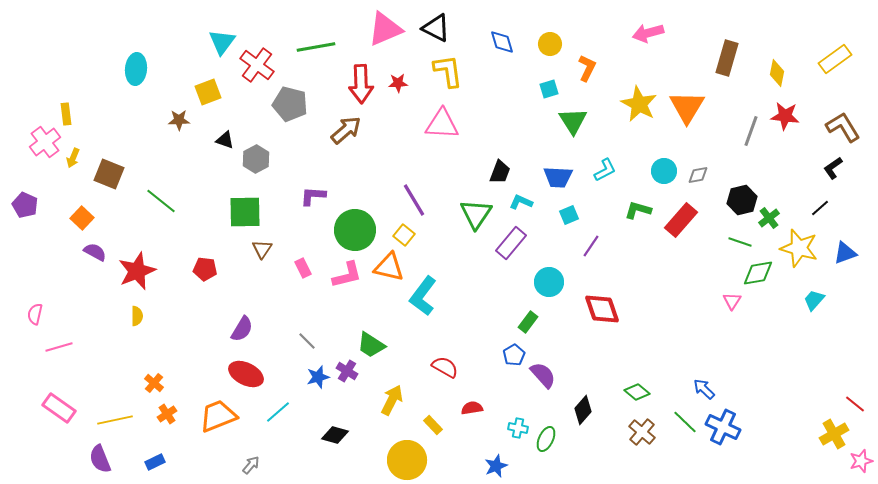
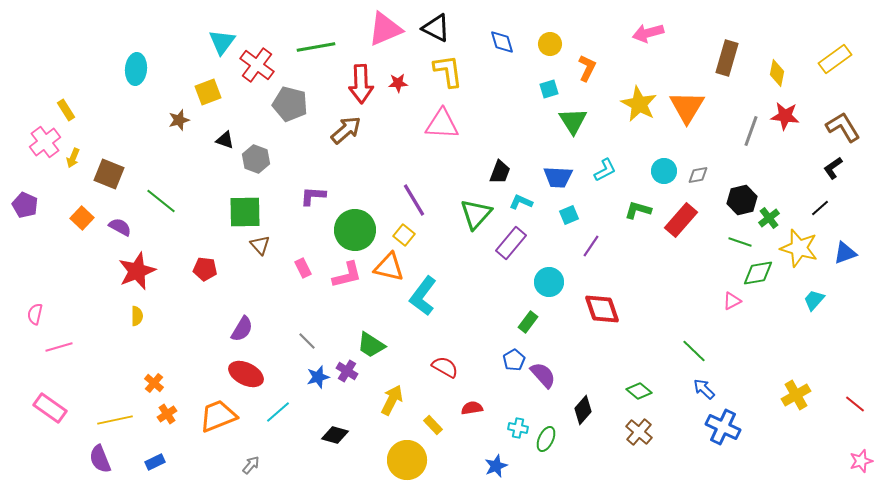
yellow rectangle at (66, 114): moved 4 px up; rotated 25 degrees counterclockwise
brown star at (179, 120): rotated 15 degrees counterclockwise
gray hexagon at (256, 159): rotated 12 degrees counterclockwise
green triangle at (476, 214): rotated 8 degrees clockwise
brown triangle at (262, 249): moved 2 px left, 4 px up; rotated 15 degrees counterclockwise
purple semicircle at (95, 252): moved 25 px right, 25 px up
pink triangle at (732, 301): rotated 30 degrees clockwise
blue pentagon at (514, 355): moved 5 px down
green diamond at (637, 392): moved 2 px right, 1 px up
pink rectangle at (59, 408): moved 9 px left
green line at (685, 422): moved 9 px right, 71 px up
brown cross at (642, 432): moved 3 px left
yellow cross at (834, 434): moved 38 px left, 39 px up
